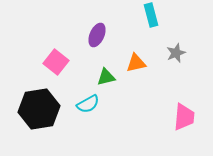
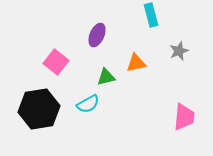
gray star: moved 3 px right, 2 px up
